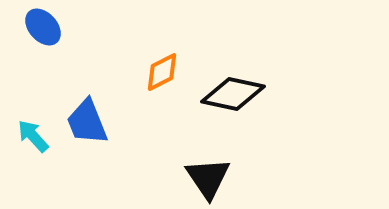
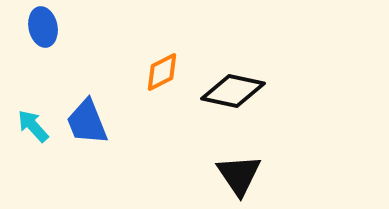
blue ellipse: rotated 30 degrees clockwise
black diamond: moved 3 px up
cyan arrow: moved 10 px up
black triangle: moved 31 px right, 3 px up
